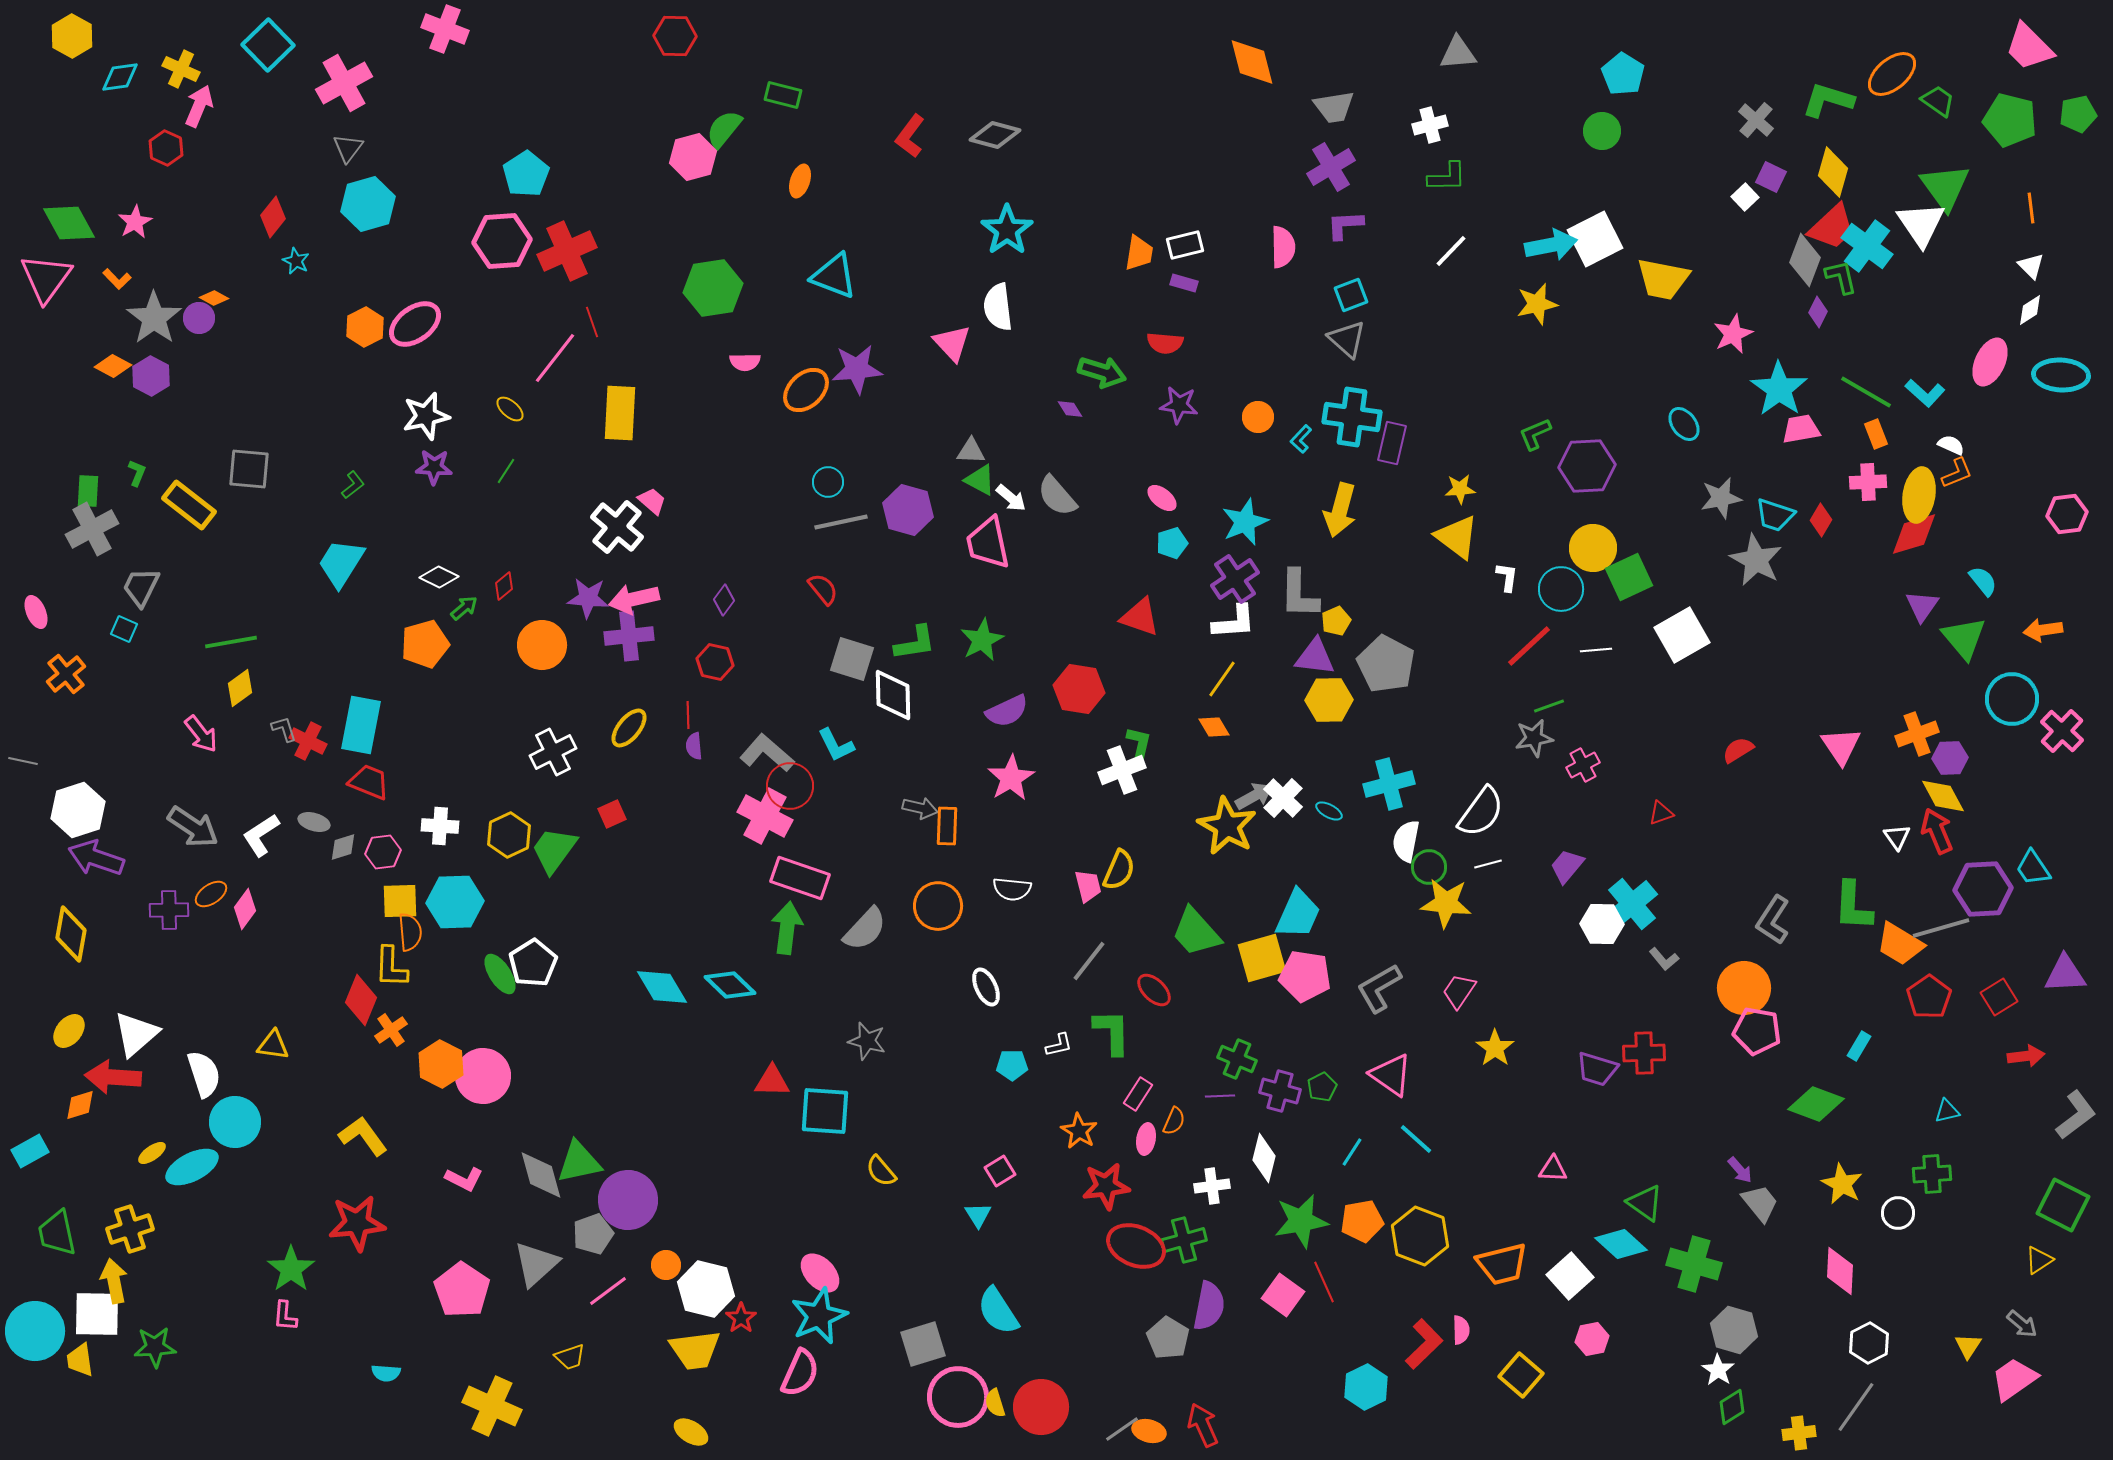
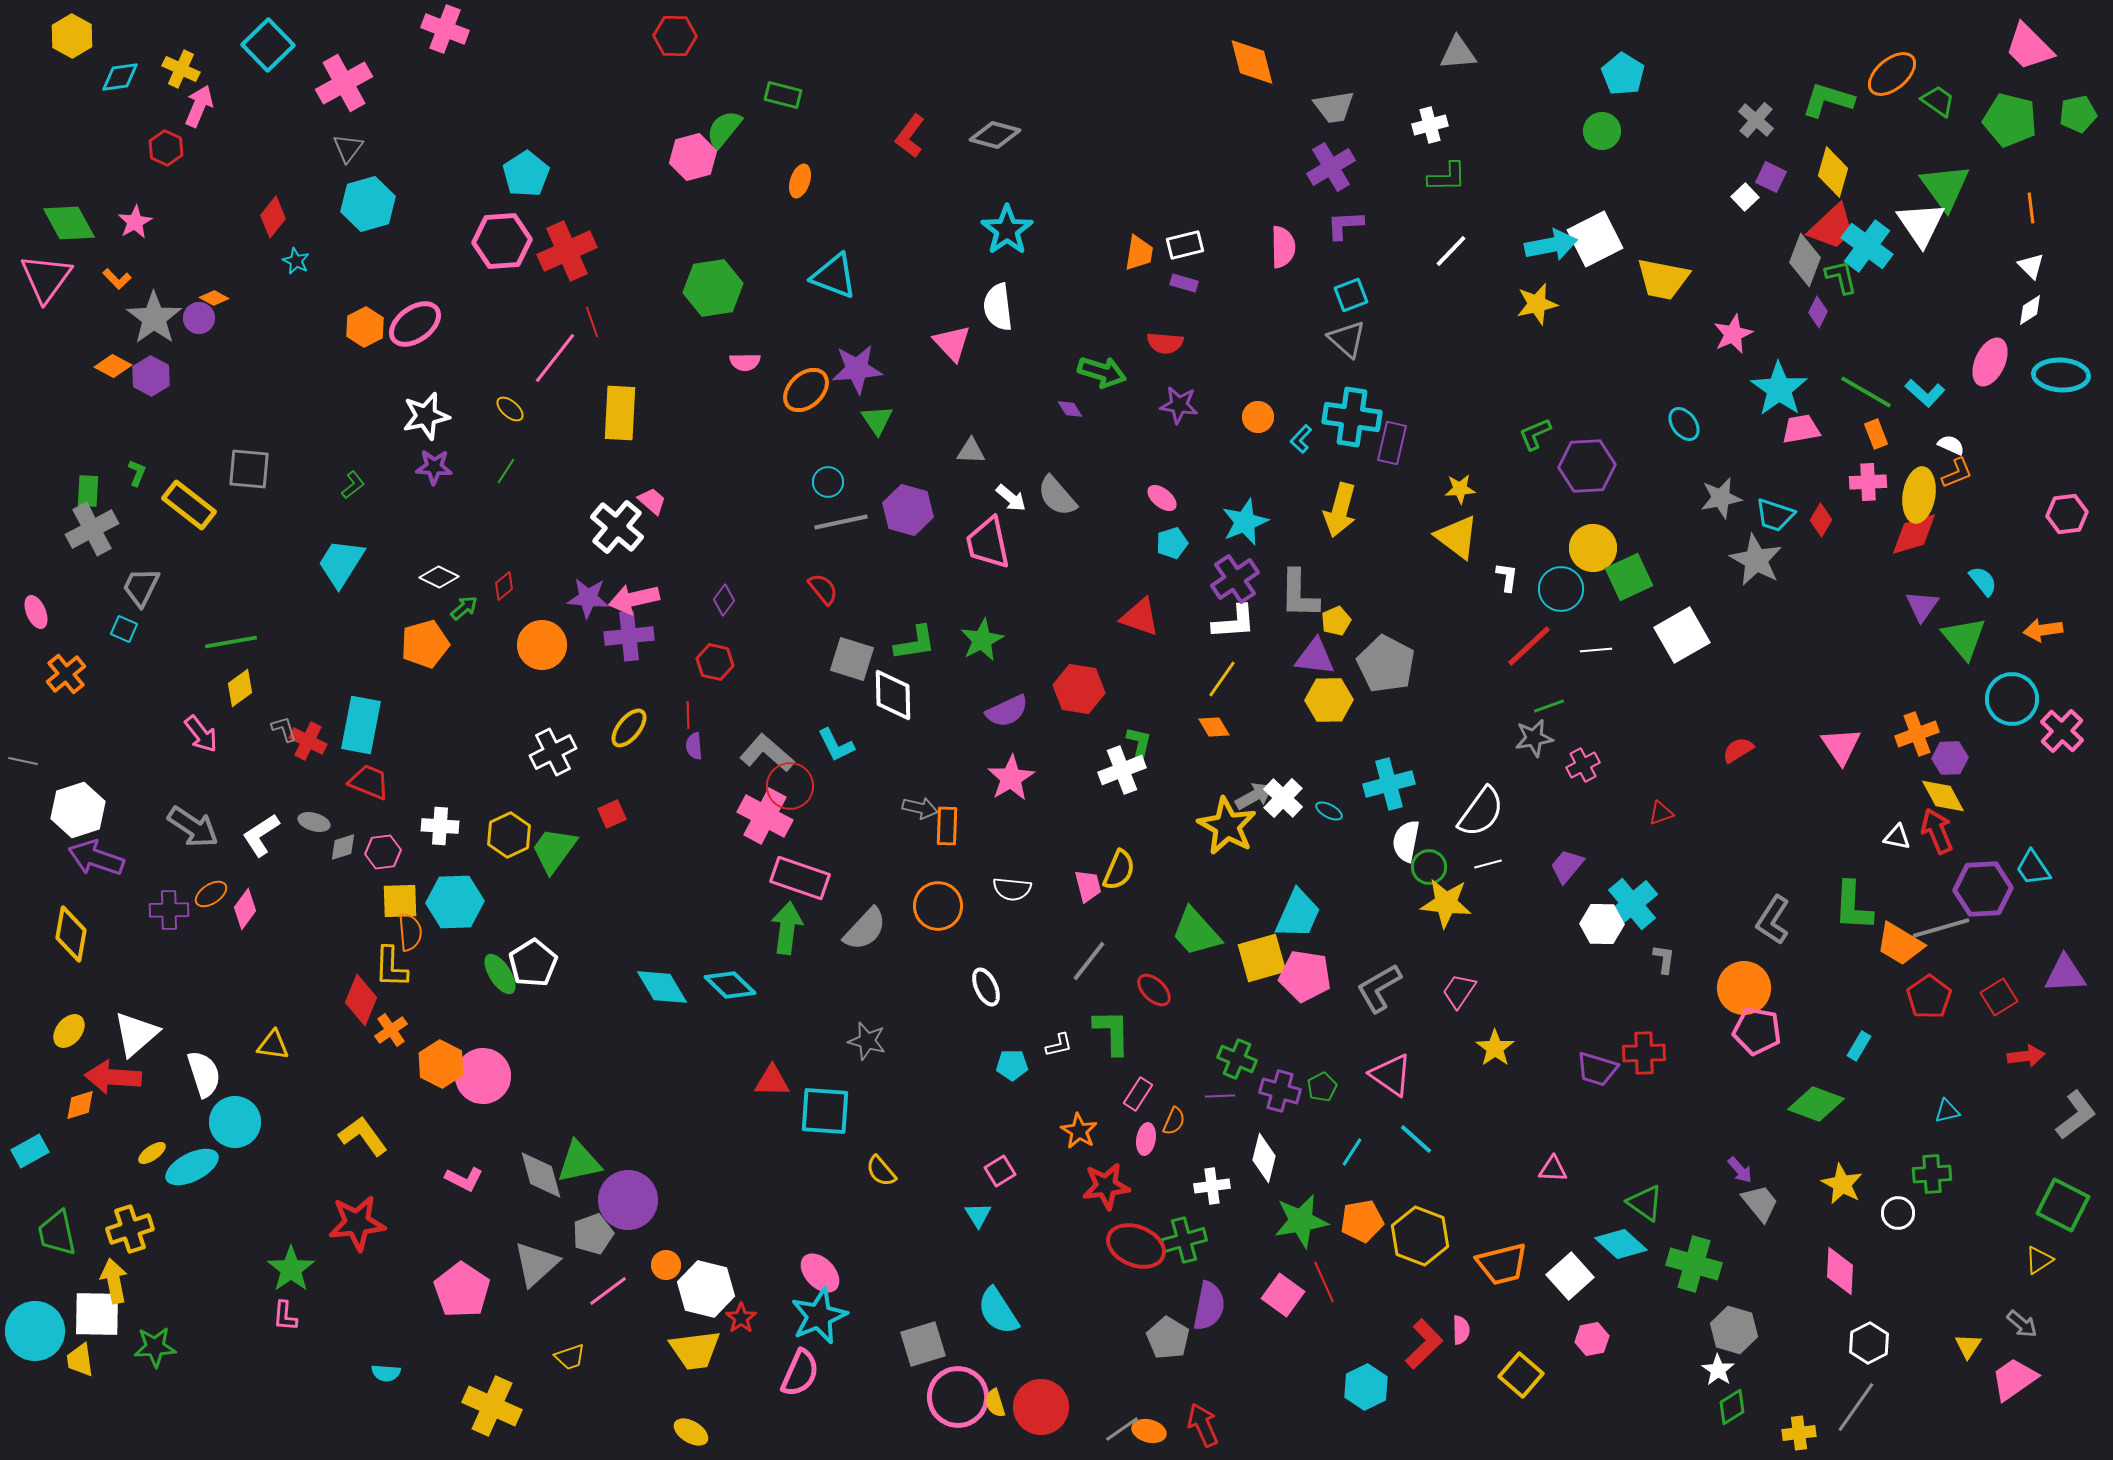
green triangle at (980, 480): moved 103 px left, 60 px up; rotated 28 degrees clockwise
white triangle at (1897, 837): rotated 44 degrees counterclockwise
gray L-shape at (1664, 959): rotated 132 degrees counterclockwise
